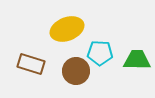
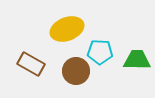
cyan pentagon: moved 1 px up
brown rectangle: rotated 12 degrees clockwise
